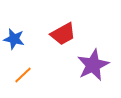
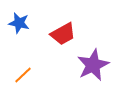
blue star: moved 5 px right, 16 px up
